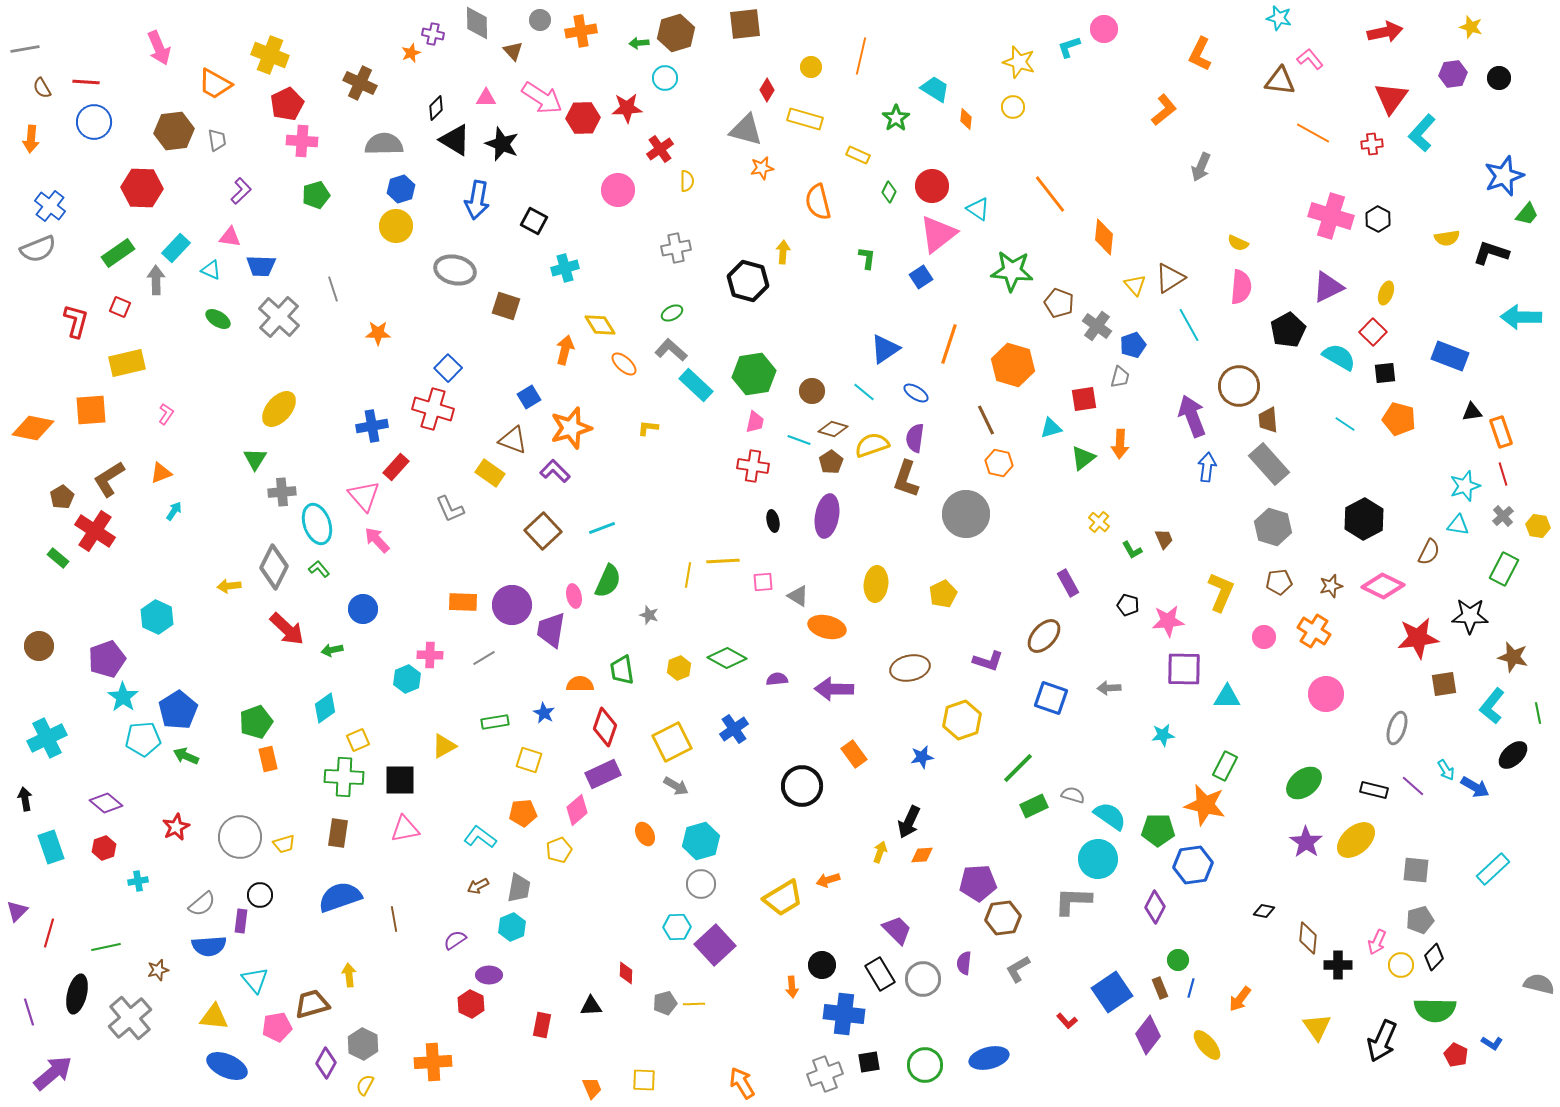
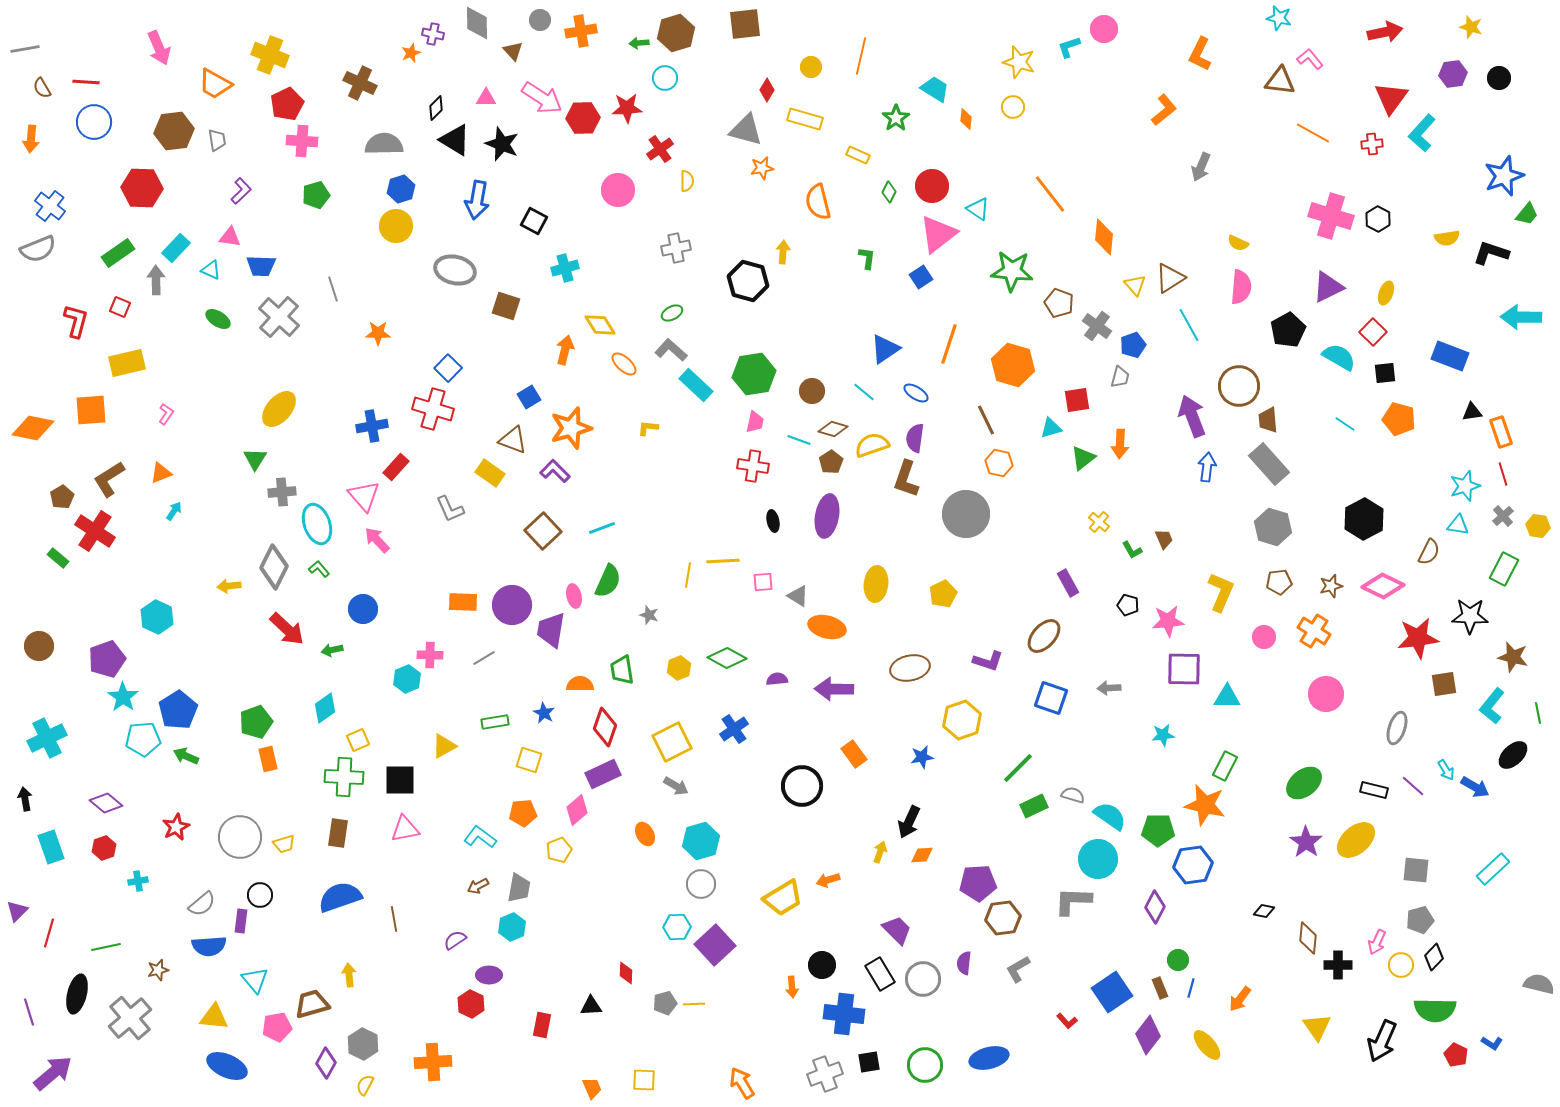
red square at (1084, 399): moved 7 px left, 1 px down
